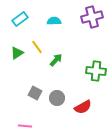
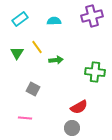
purple cross: moved 1 px up
green triangle: rotated 24 degrees counterclockwise
green arrow: rotated 40 degrees clockwise
green cross: moved 1 px left, 1 px down
gray square: moved 2 px left, 4 px up
gray circle: moved 15 px right, 30 px down
red semicircle: moved 4 px left
pink line: moved 8 px up
